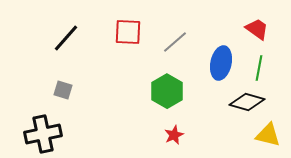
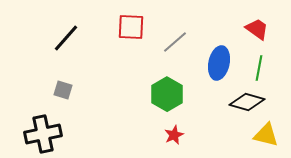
red square: moved 3 px right, 5 px up
blue ellipse: moved 2 px left
green hexagon: moved 3 px down
yellow triangle: moved 2 px left
